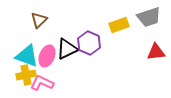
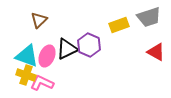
purple hexagon: moved 2 px down
red triangle: rotated 36 degrees clockwise
yellow cross: rotated 30 degrees clockwise
